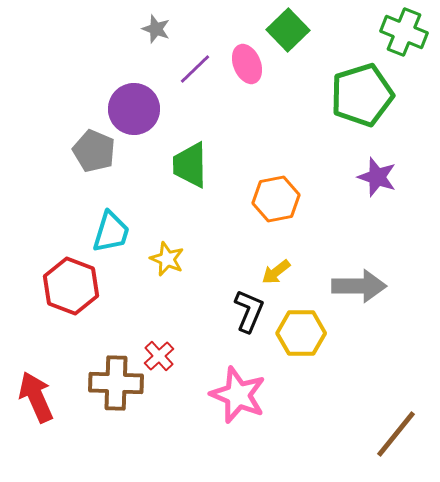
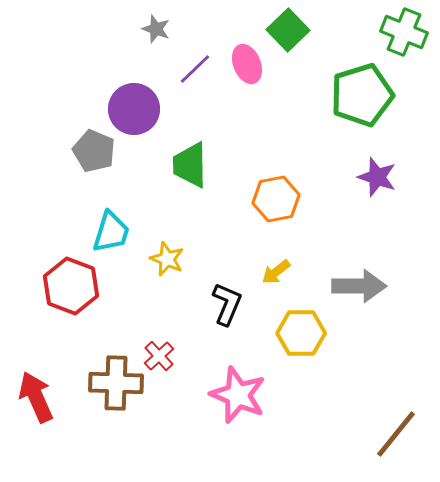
black L-shape: moved 22 px left, 7 px up
